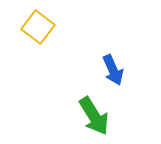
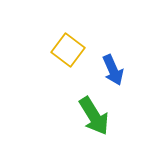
yellow square: moved 30 px right, 23 px down
